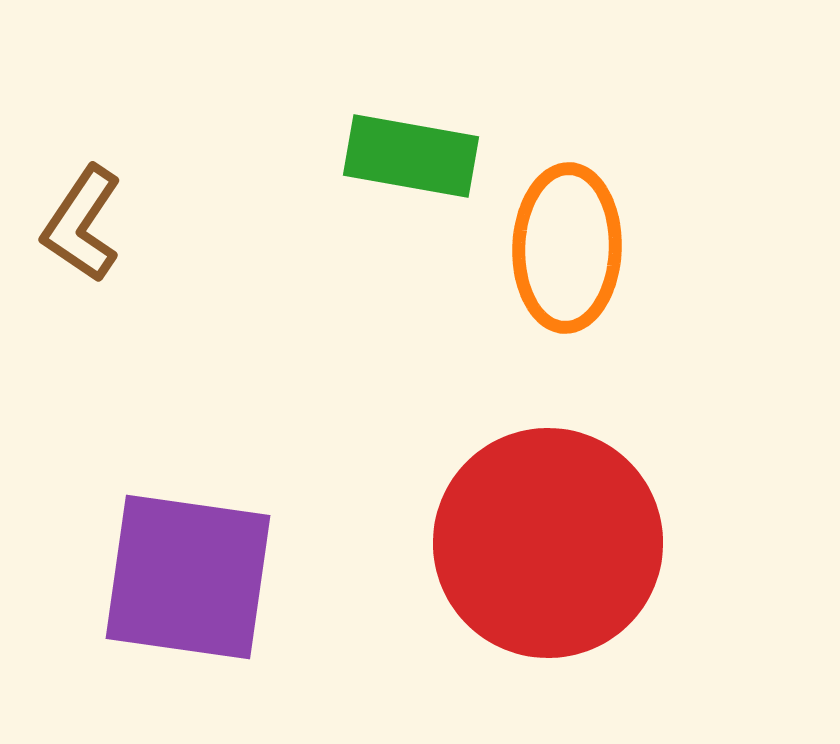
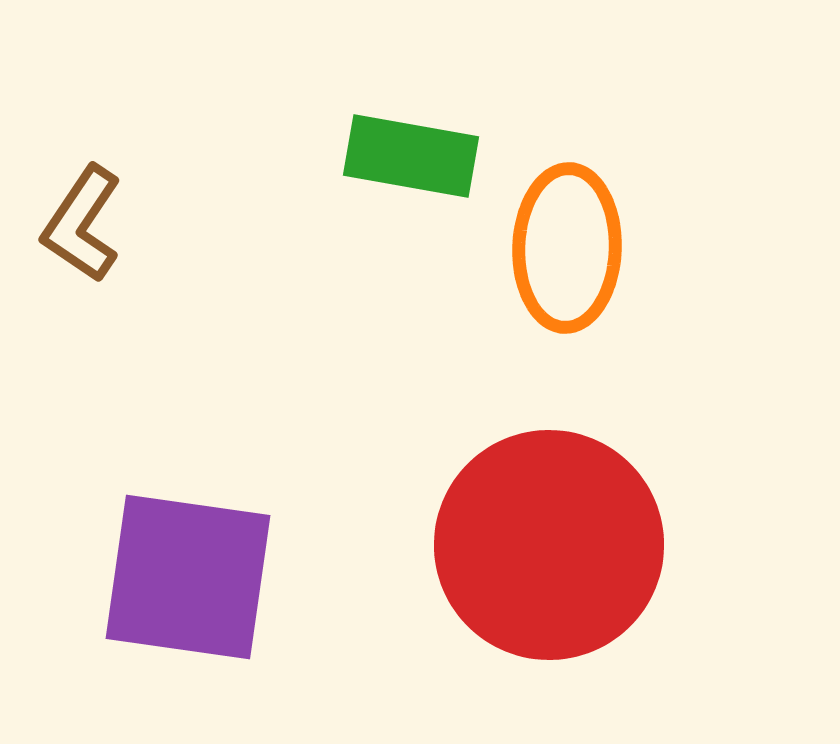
red circle: moved 1 px right, 2 px down
